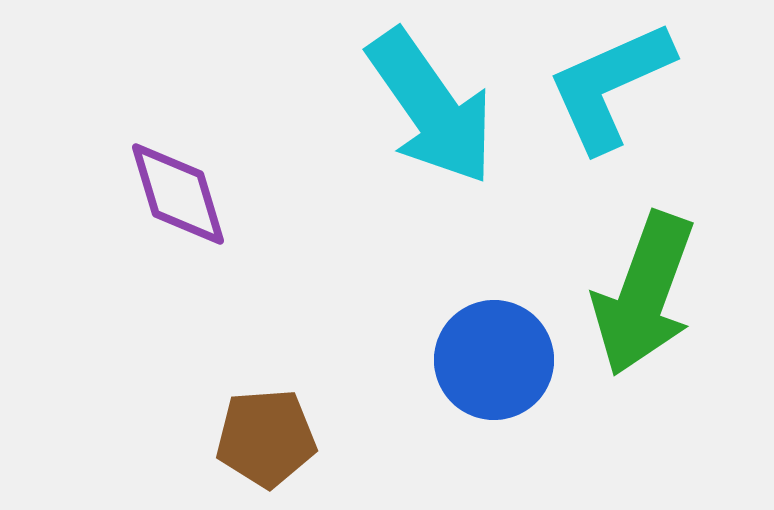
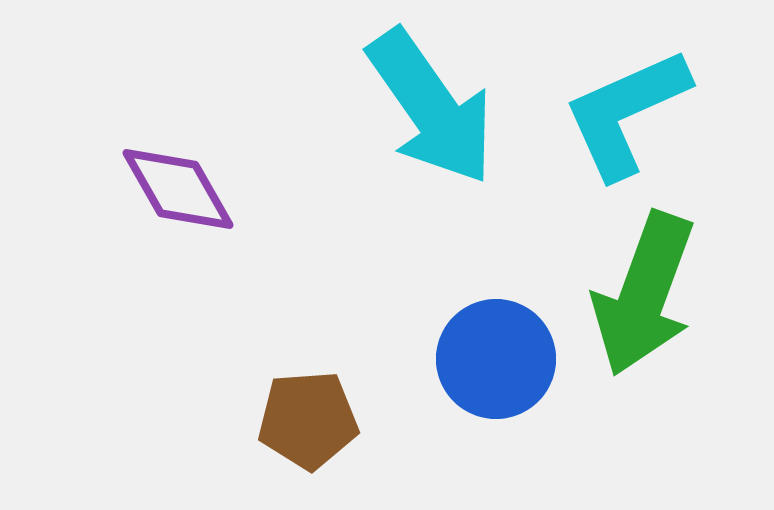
cyan L-shape: moved 16 px right, 27 px down
purple diamond: moved 5 px up; rotated 13 degrees counterclockwise
blue circle: moved 2 px right, 1 px up
brown pentagon: moved 42 px right, 18 px up
